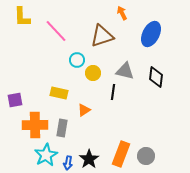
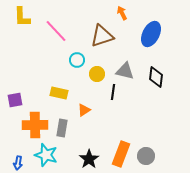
yellow circle: moved 4 px right, 1 px down
cyan star: rotated 25 degrees counterclockwise
blue arrow: moved 50 px left
